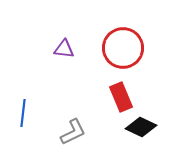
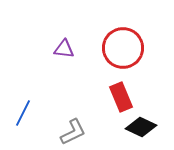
blue line: rotated 20 degrees clockwise
